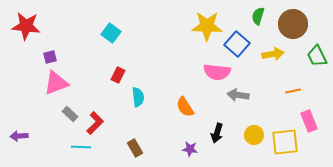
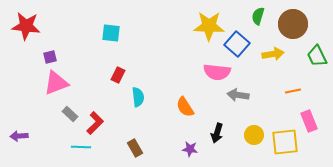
yellow star: moved 2 px right
cyan square: rotated 30 degrees counterclockwise
